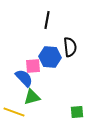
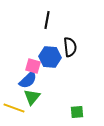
pink square: rotated 21 degrees clockwise
blue semicircle: moved 4 px right, 2 px down; rotated 90 degrees clockwise
green triangle: rotated 36 degrees counterclockwise
yellow line: moved 4 px up
